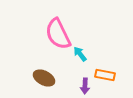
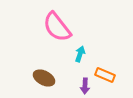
pink semicircle: moved 1 px left, 7 px up; rotated 12 degrees counterclockwise
cyan arrow: rotated 56 degrees clockwise
orange rectangle: rotated 12 degrees clockwise
